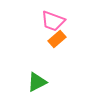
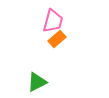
pink trapezoid: rotated 95 degrees counterclockwise
